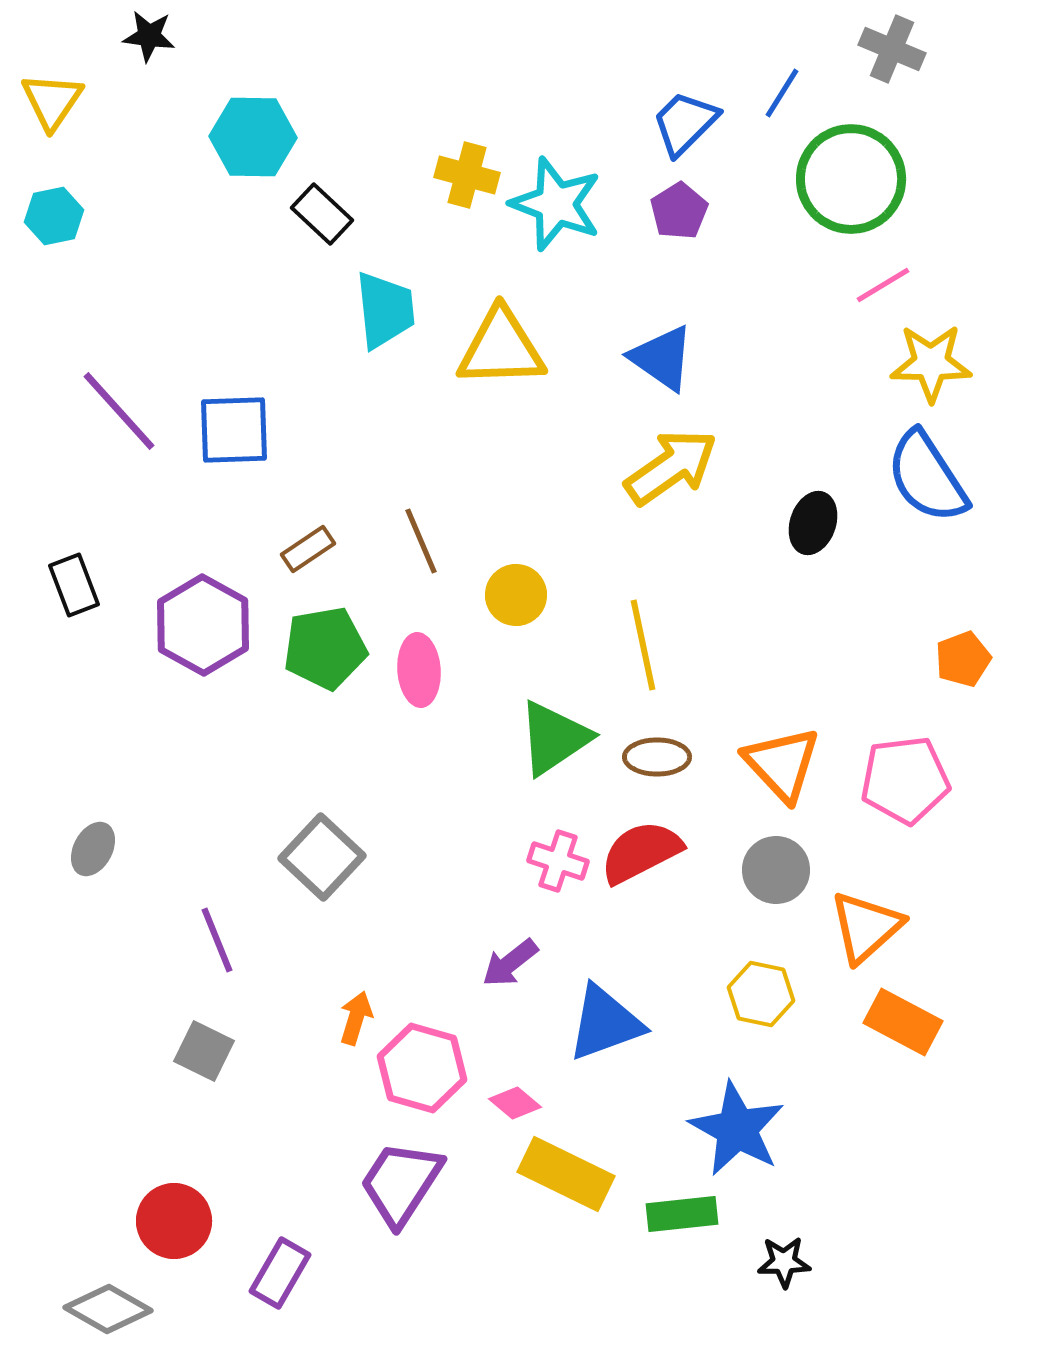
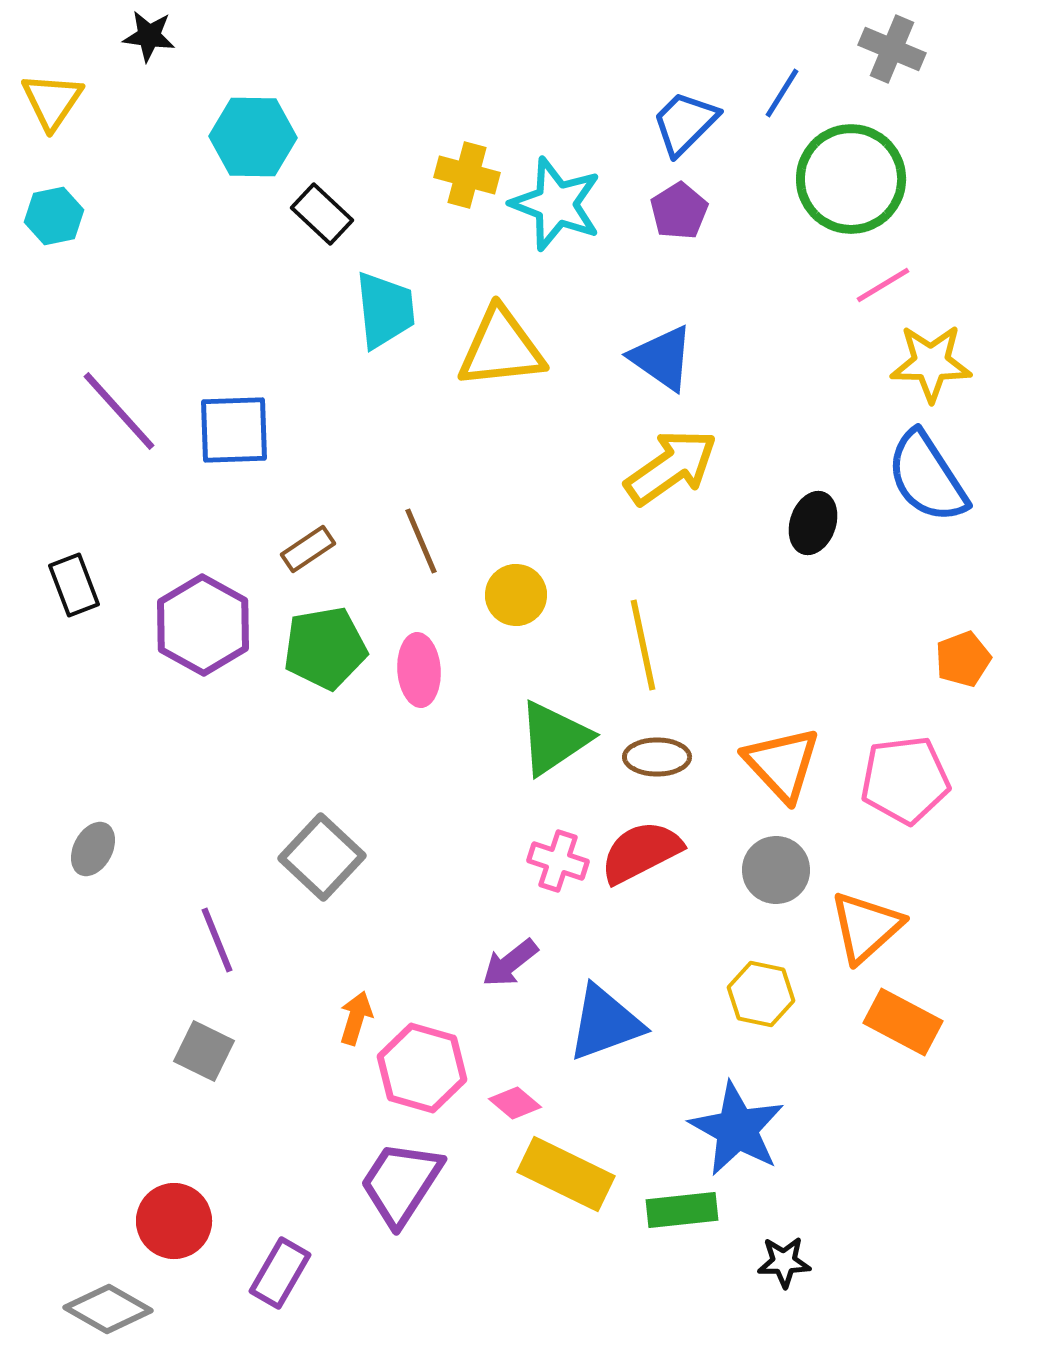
yellow triangle at (501, 348): rotated 4 degrees counterclockwise
green rectangle at (682, 1214): moved 4 px up
